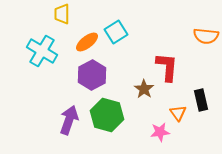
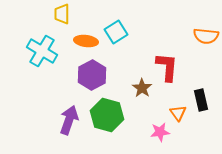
orange ellipse: moved 1 px left, 1 px up; rotated 45 degrees clockwise
brown star: moved 2 px left, 1 px up
